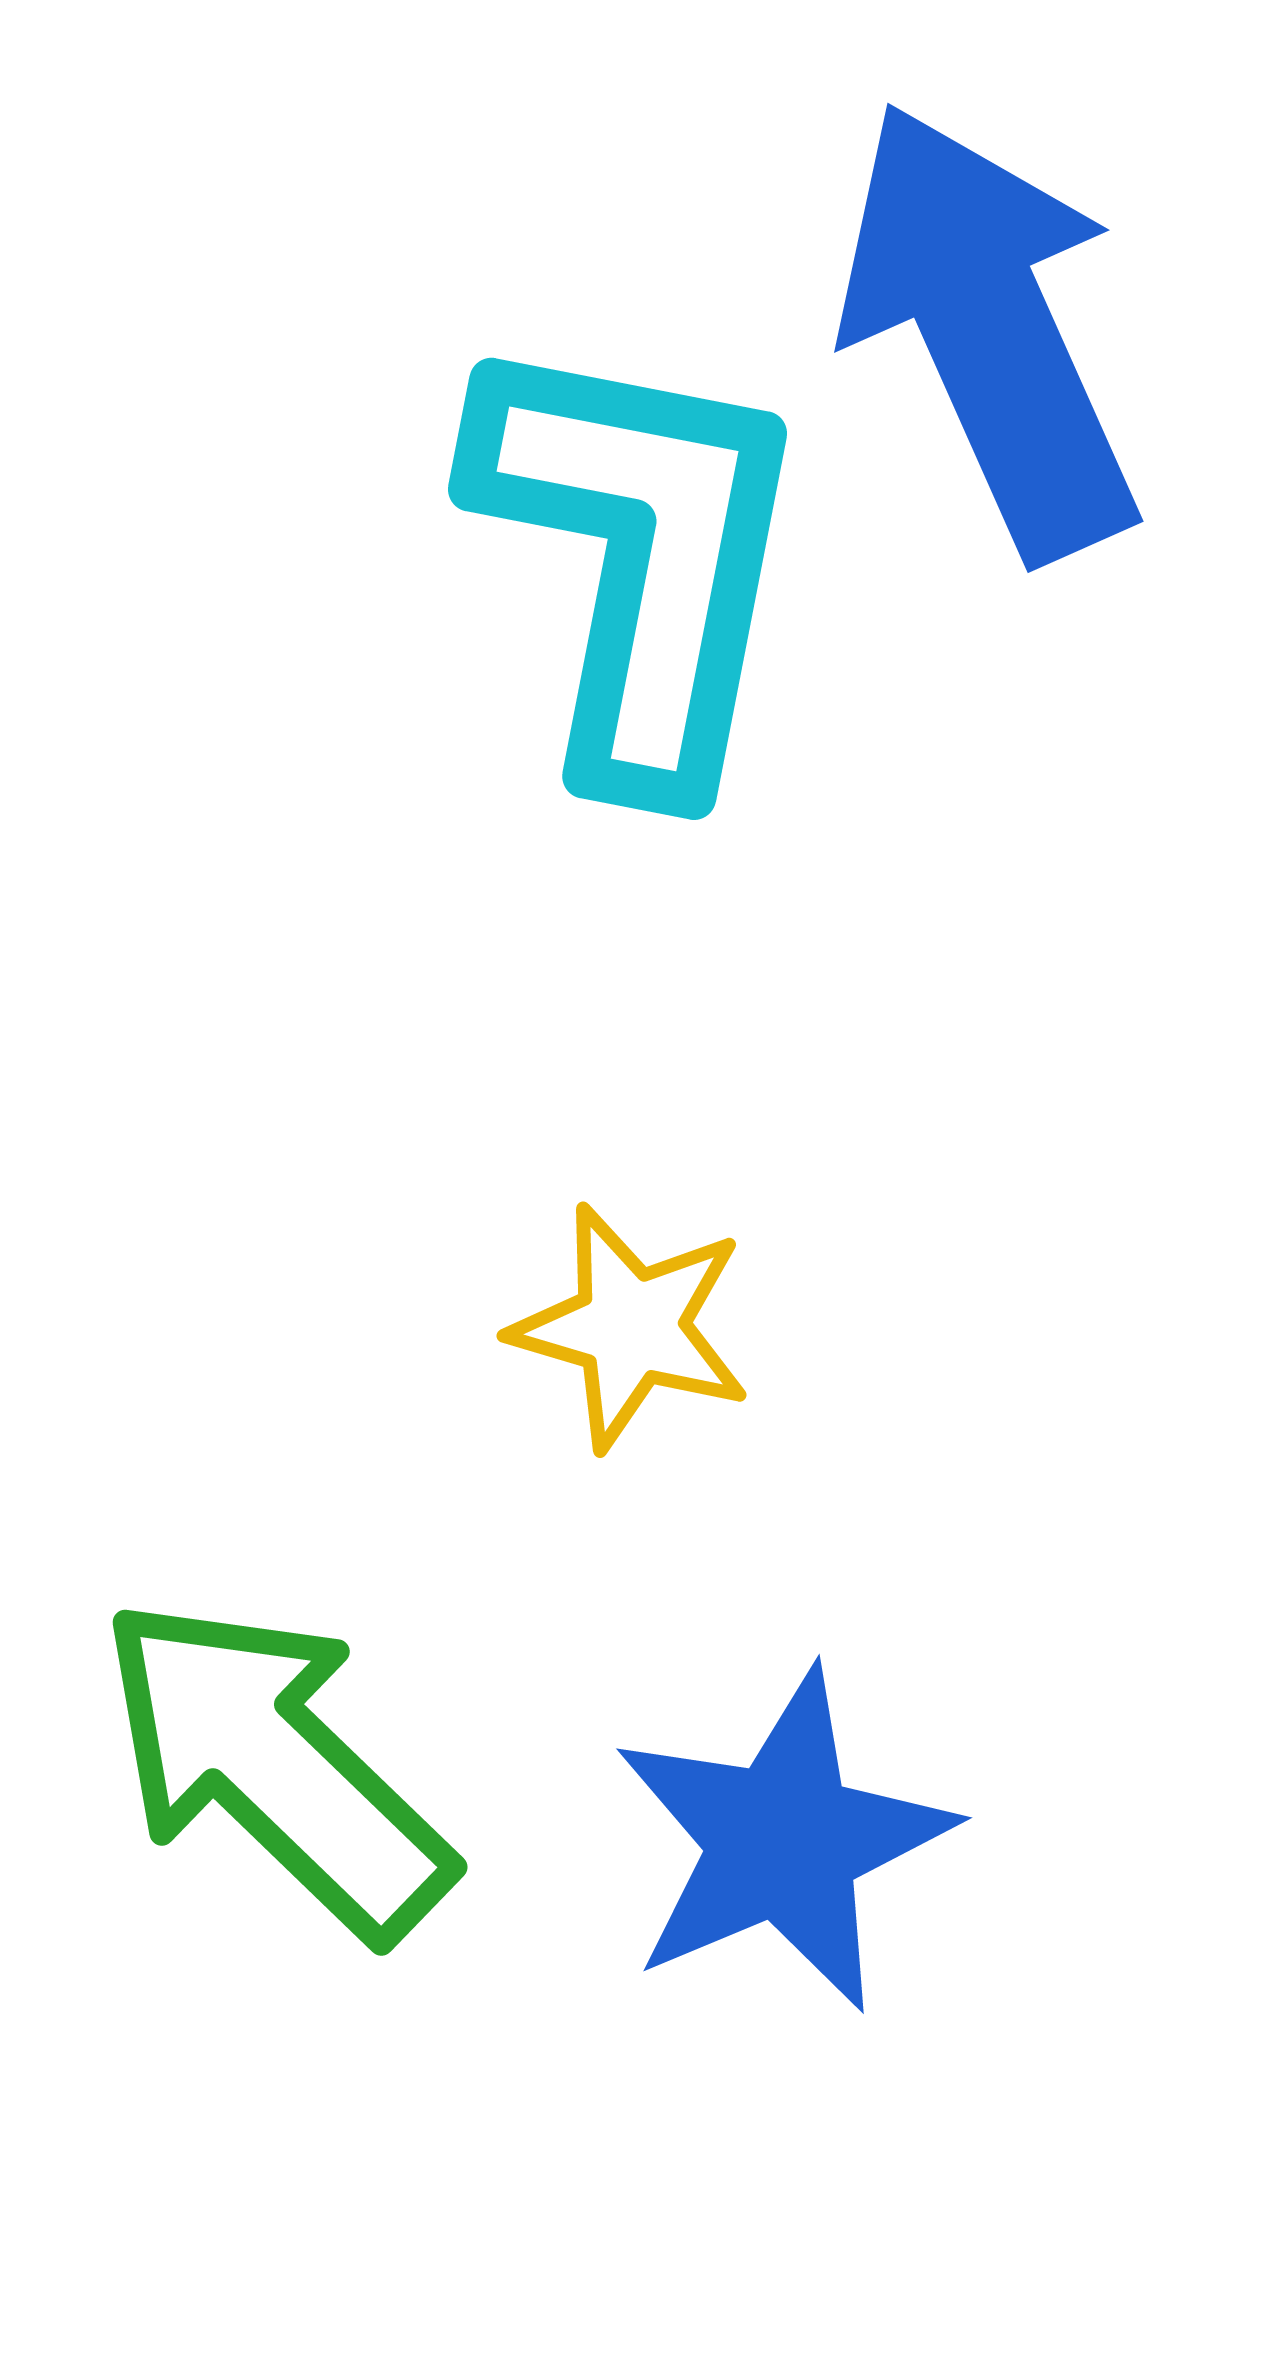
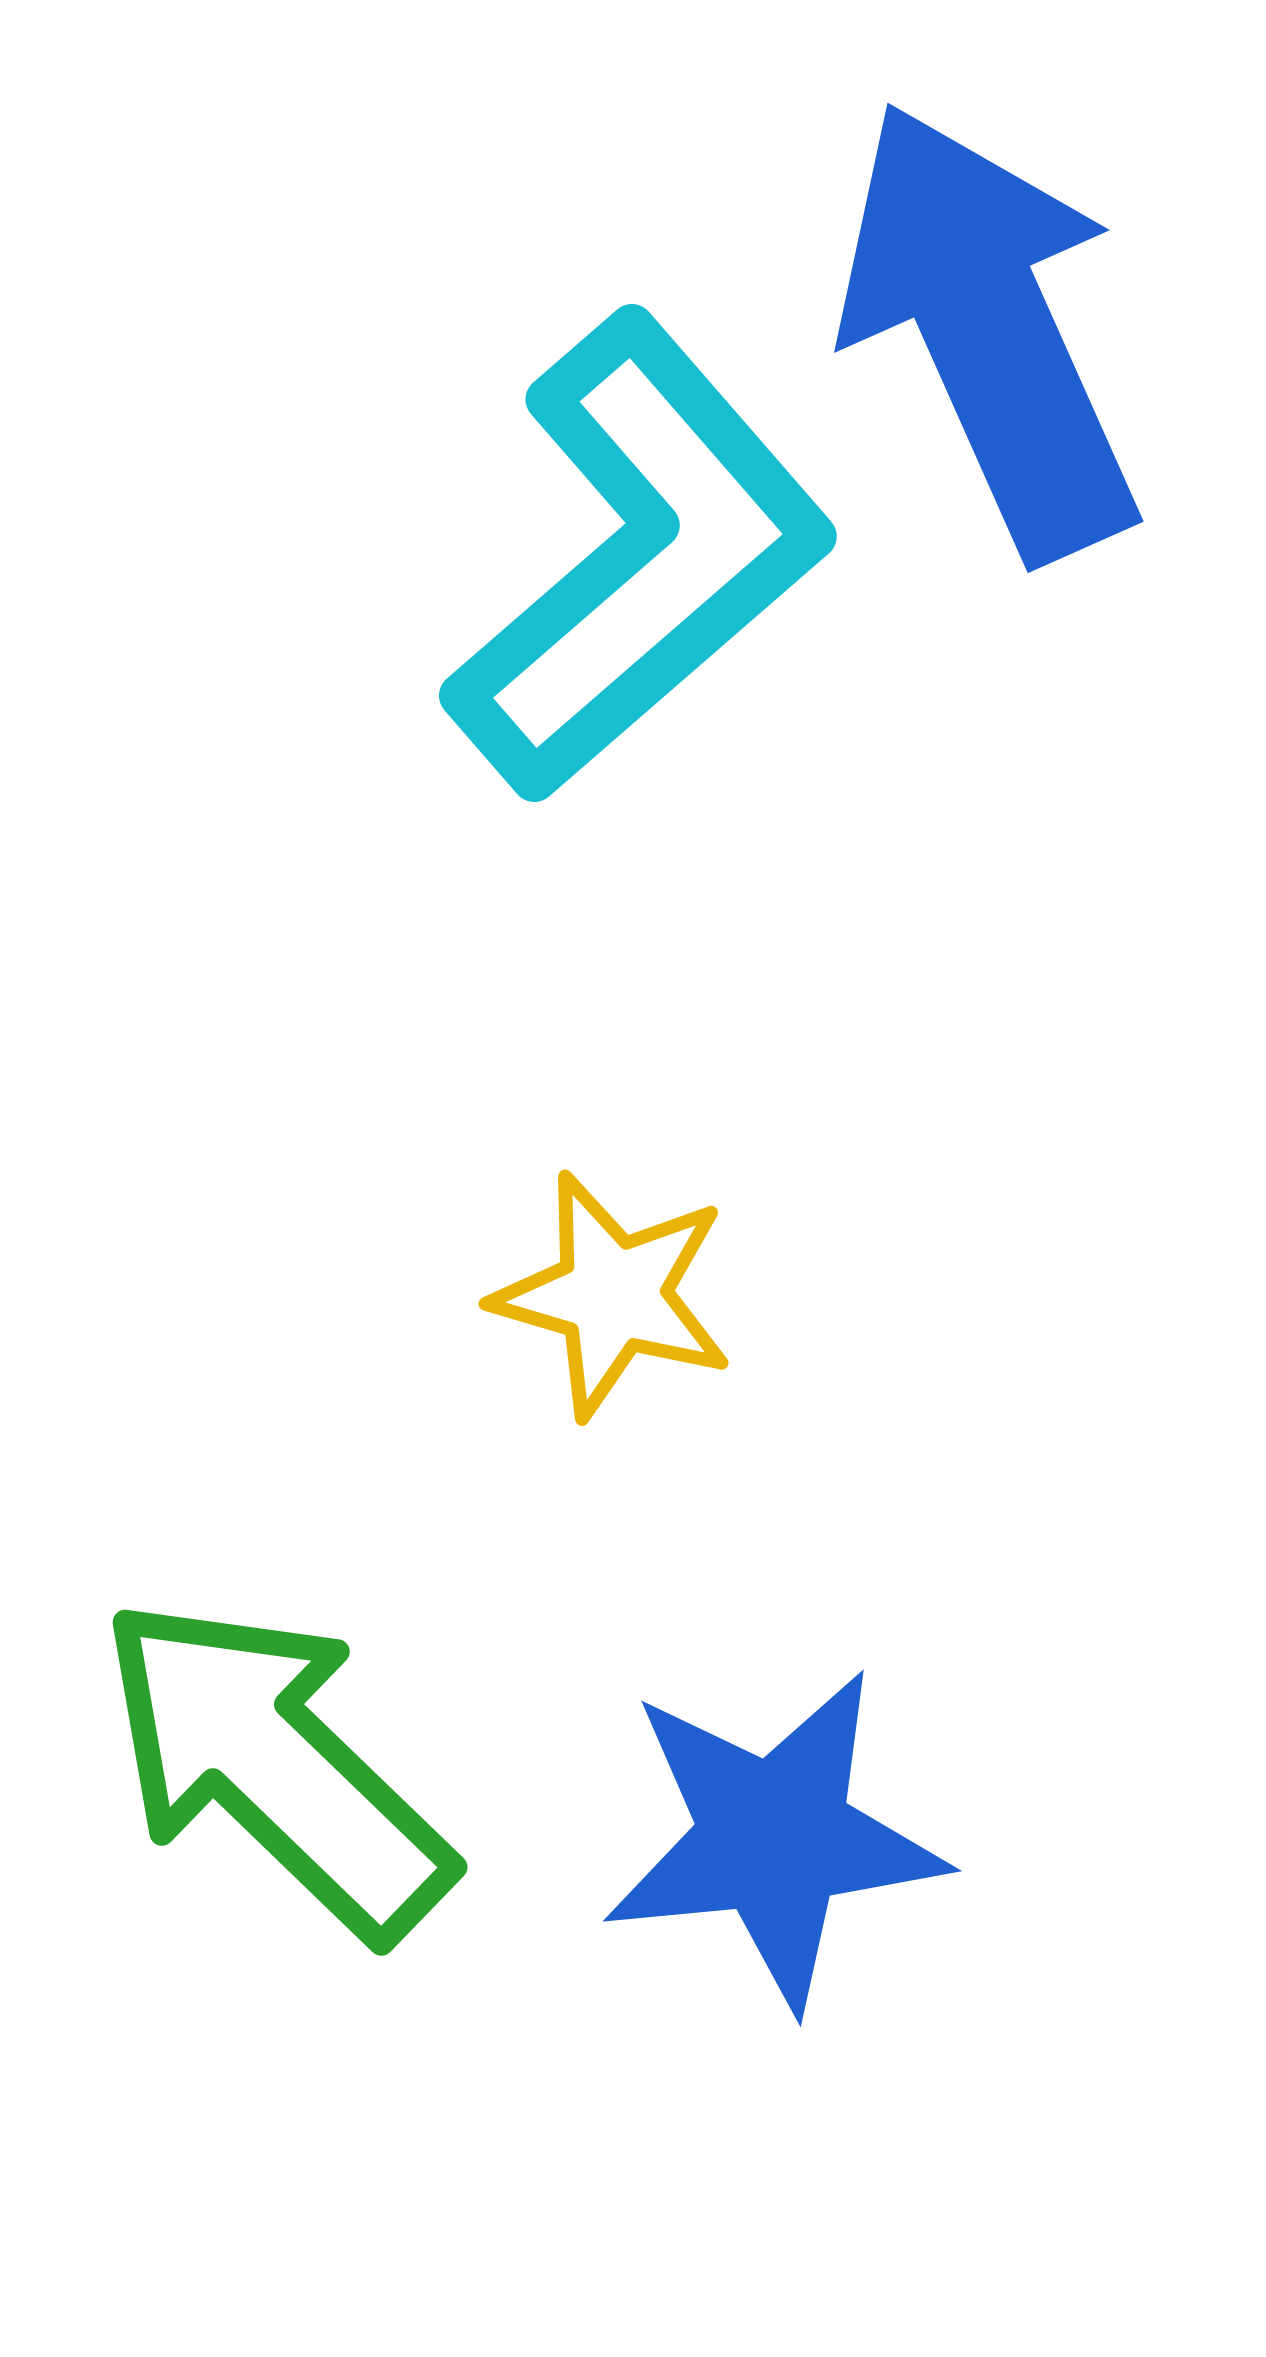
cyan L-shape: rotated 38 degrees clockwise
yellow star: moved 18 px left, 32 px up
blue star: moved 9 px left, 3 px up; rotated 17 degrees clockwise
